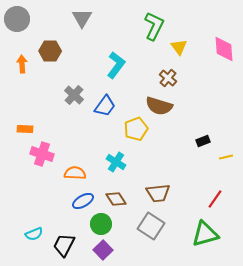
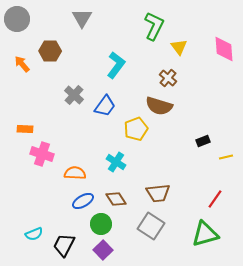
orange arrow: rotated 36 degrees counterclockwise
